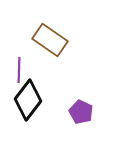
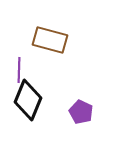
brown rectangle: rotated 20 degrees counterclockwise
black diamond: rotated 15 degrees counterclockwise
